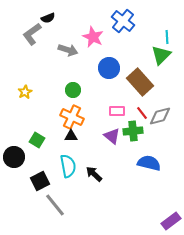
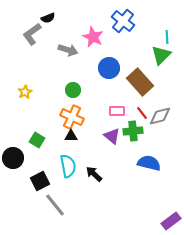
black circle: moved 1 px left, 1 px down
